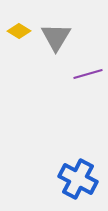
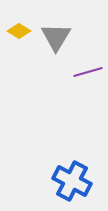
purple line: moved 2 px up
blue cross: moved 6 px left, 2 px down
